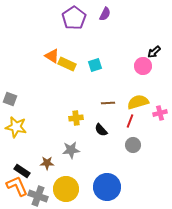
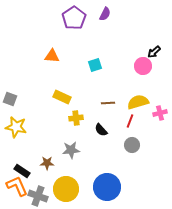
orange triangle: rotated 28 degrees counterclockwise
yellow rectangle: moved 5 px left, 33 px down
gray circle: moved 1 px left
